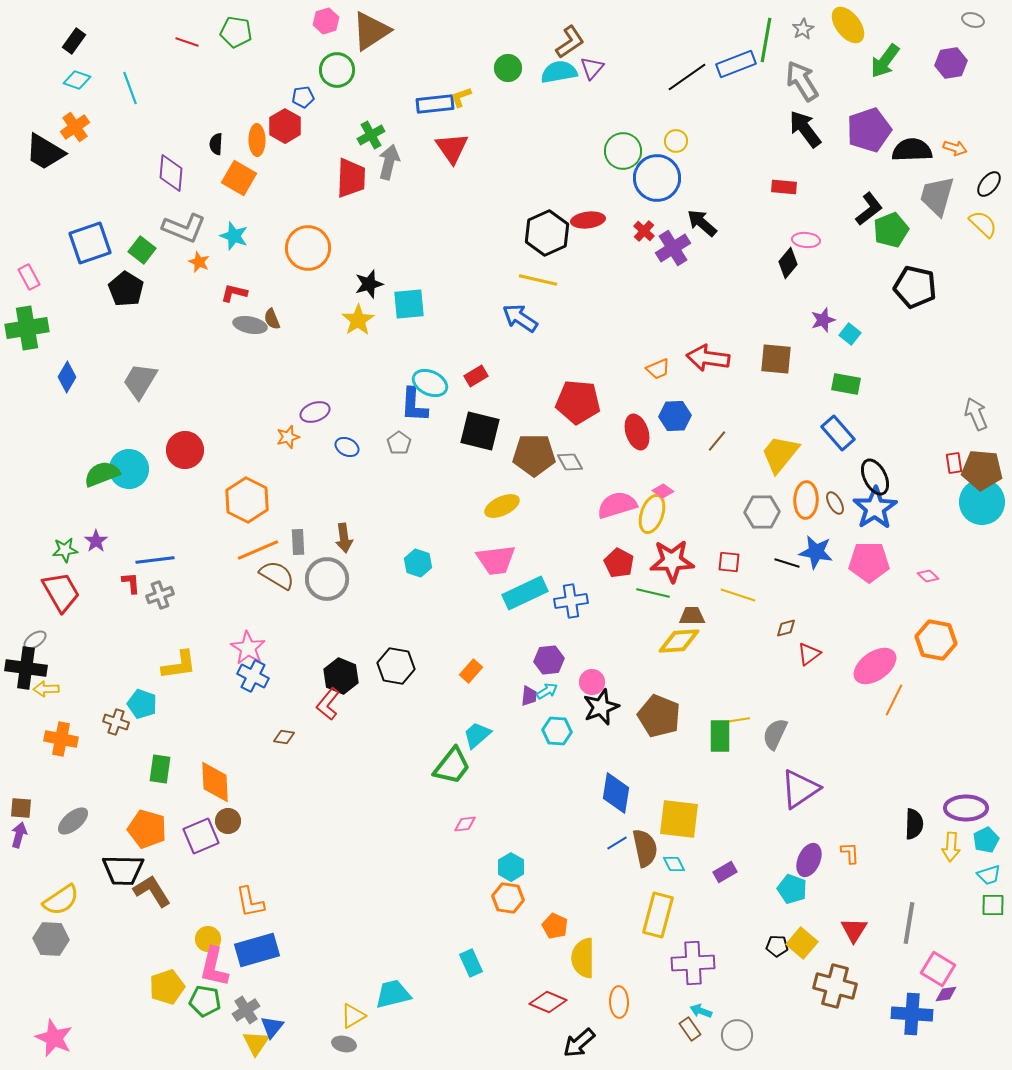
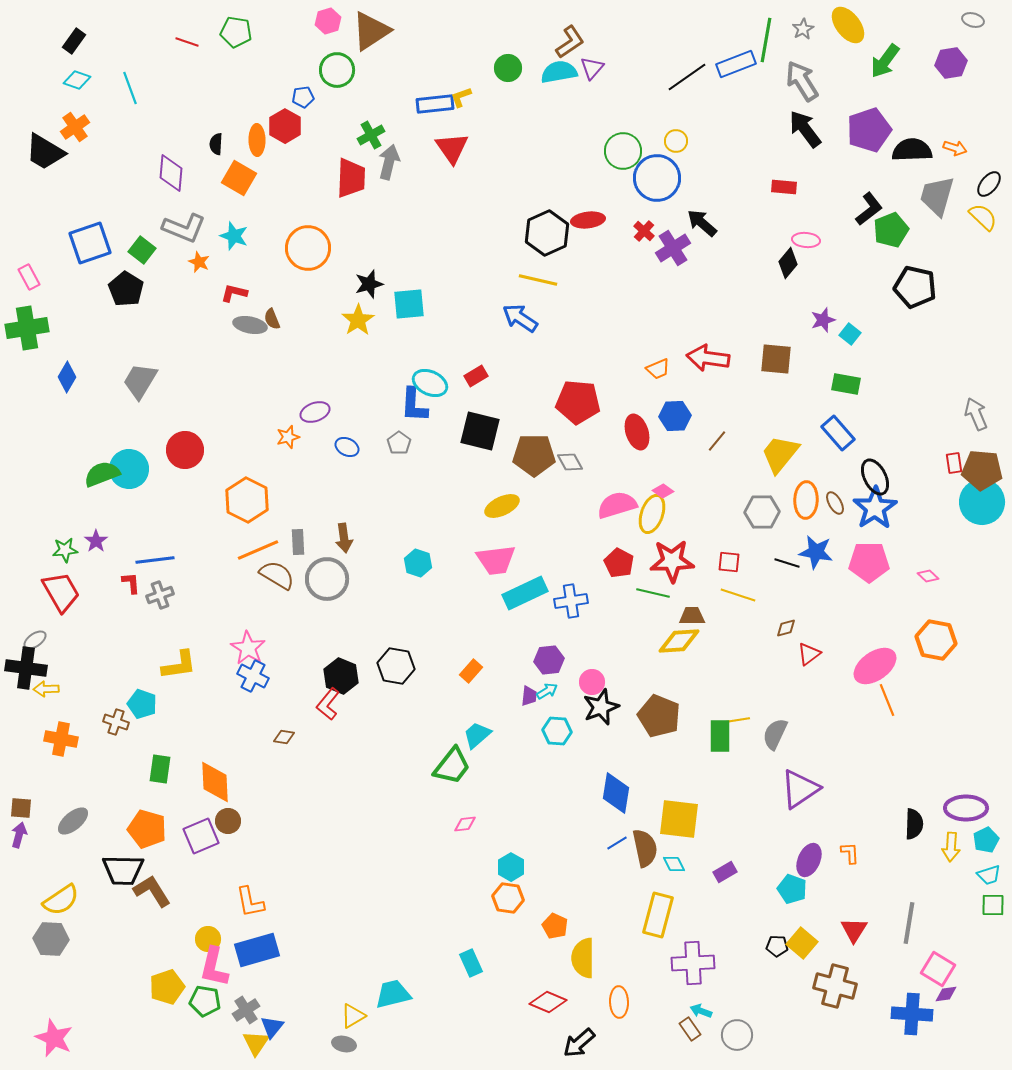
pink hexagon at (326, 21): moved 2 px right
yellow semicircle at (983, 224): moved 7 px up
orange line at (894, 700): moved 7 px left; rotated 48 degrees counterclockwise
